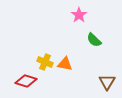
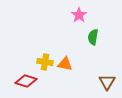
green semicircle: moved 1 px left, 3 px up; rotated 56 degrees clockwise
yellow cross: rotated 14 degrees counterclockwise
